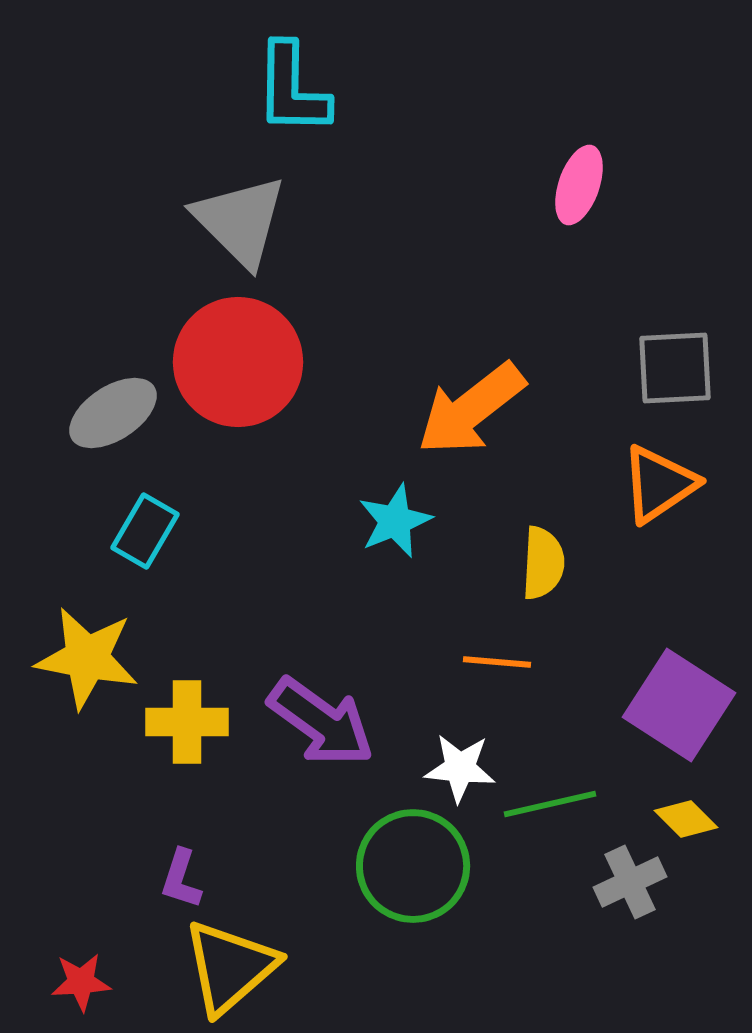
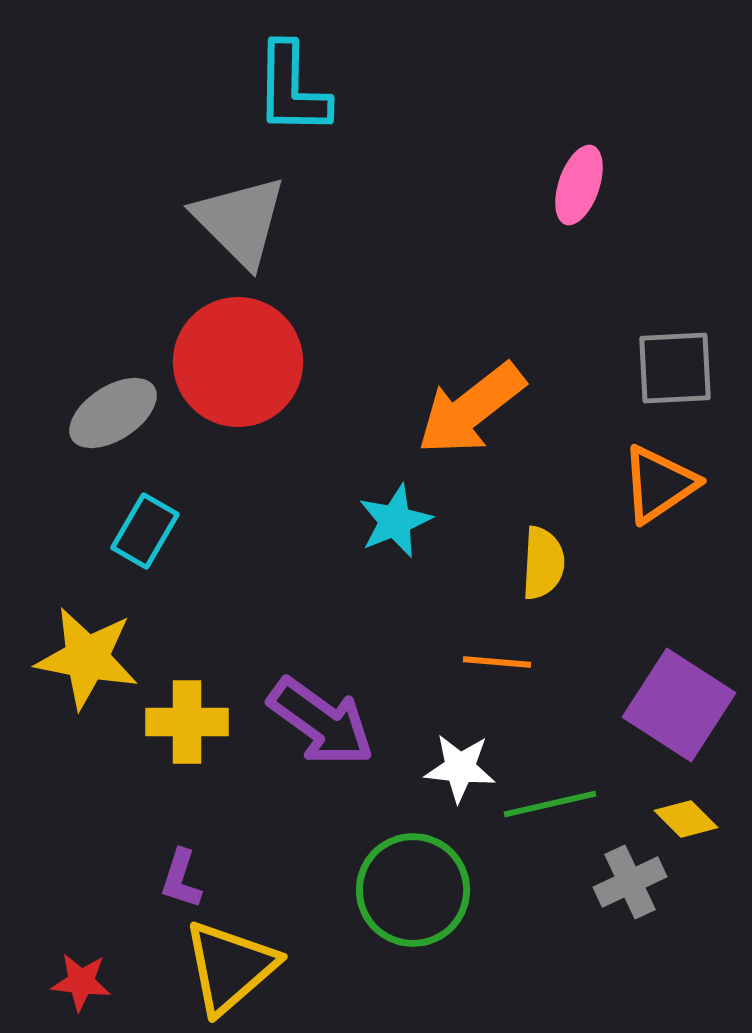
green circle: moved 24 px down
red star: rotated 10 degrees clockwise
